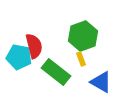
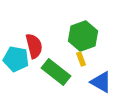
cyan pentagon: moved 3 px left, 2 px down
